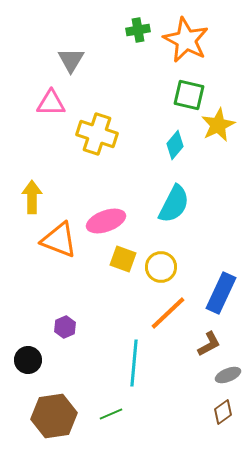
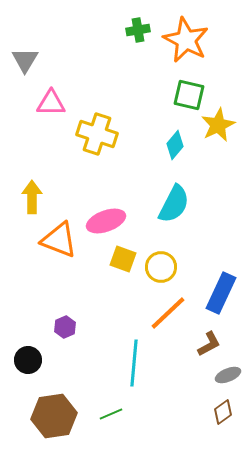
gray triangle: moved 46 px left
